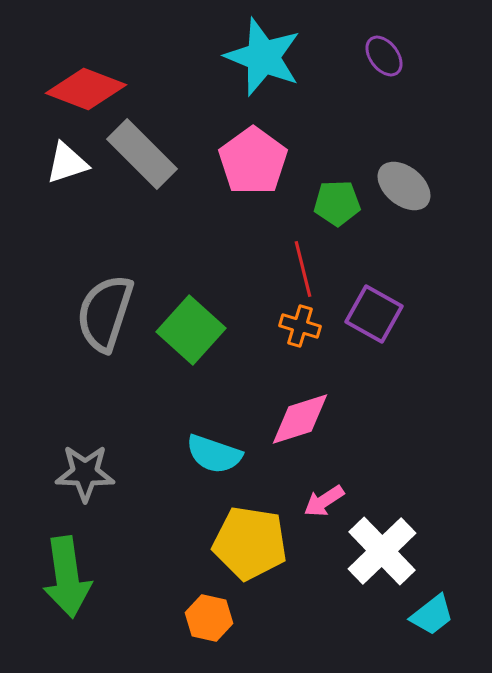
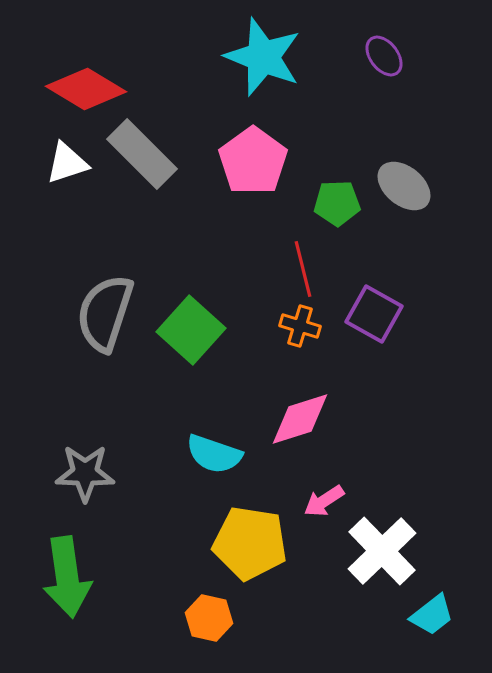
red diamond: rotated 10 degrees clockwise
